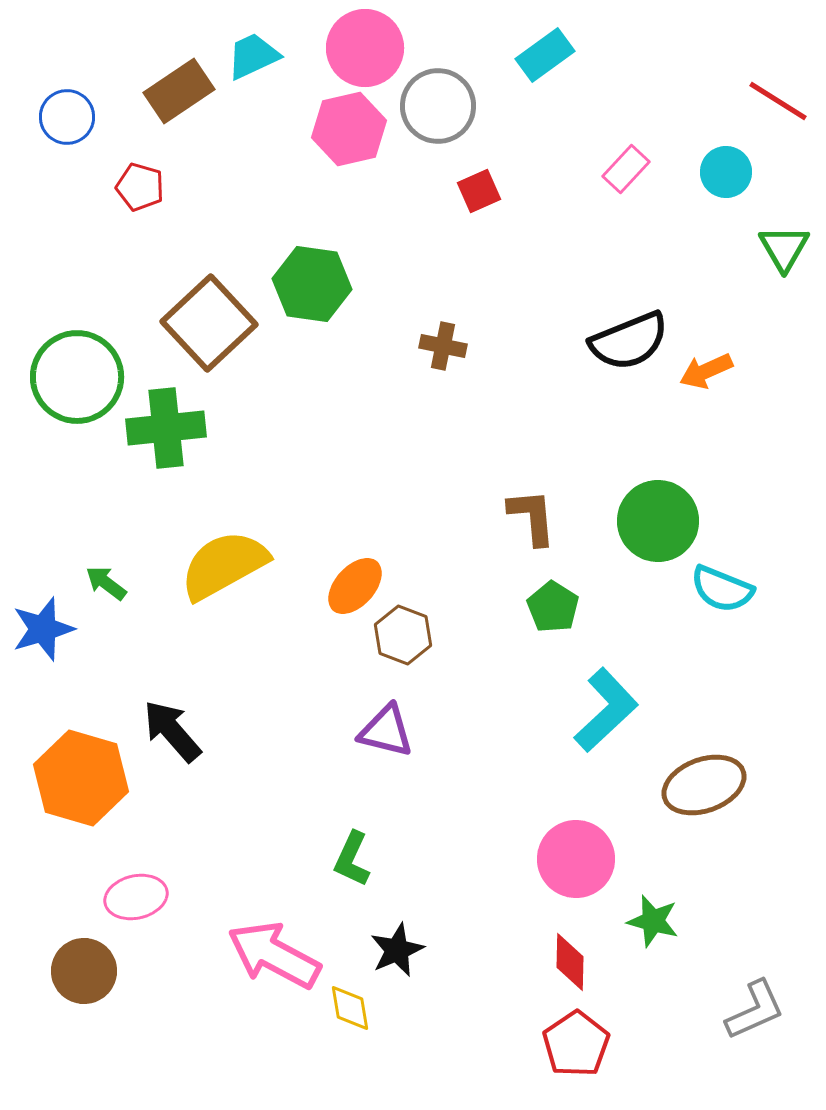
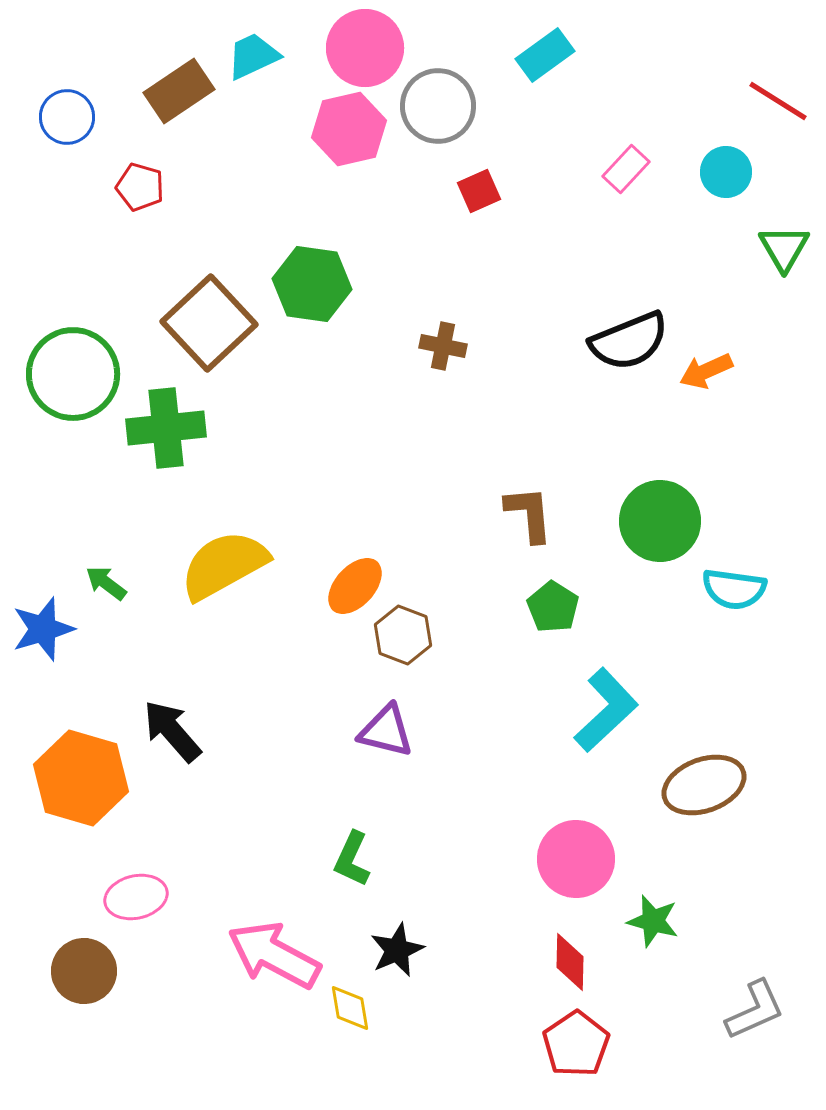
green circle at (77, 377): moved 4 px left, 3 px up
brown L-shape at (532, 517): moved 3 px left, 3 px up
green circle at (658, 521): moved 2 px right
cyan semicircle at (722, 589): moved 12 px right; rotated 14 degrees counterclockwise
